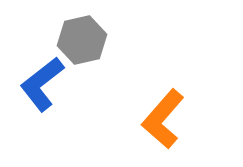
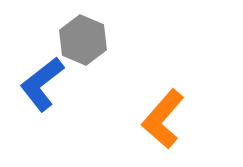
gray hexagon: moved 1 px right; rotated 24 degrees counterclockwise
